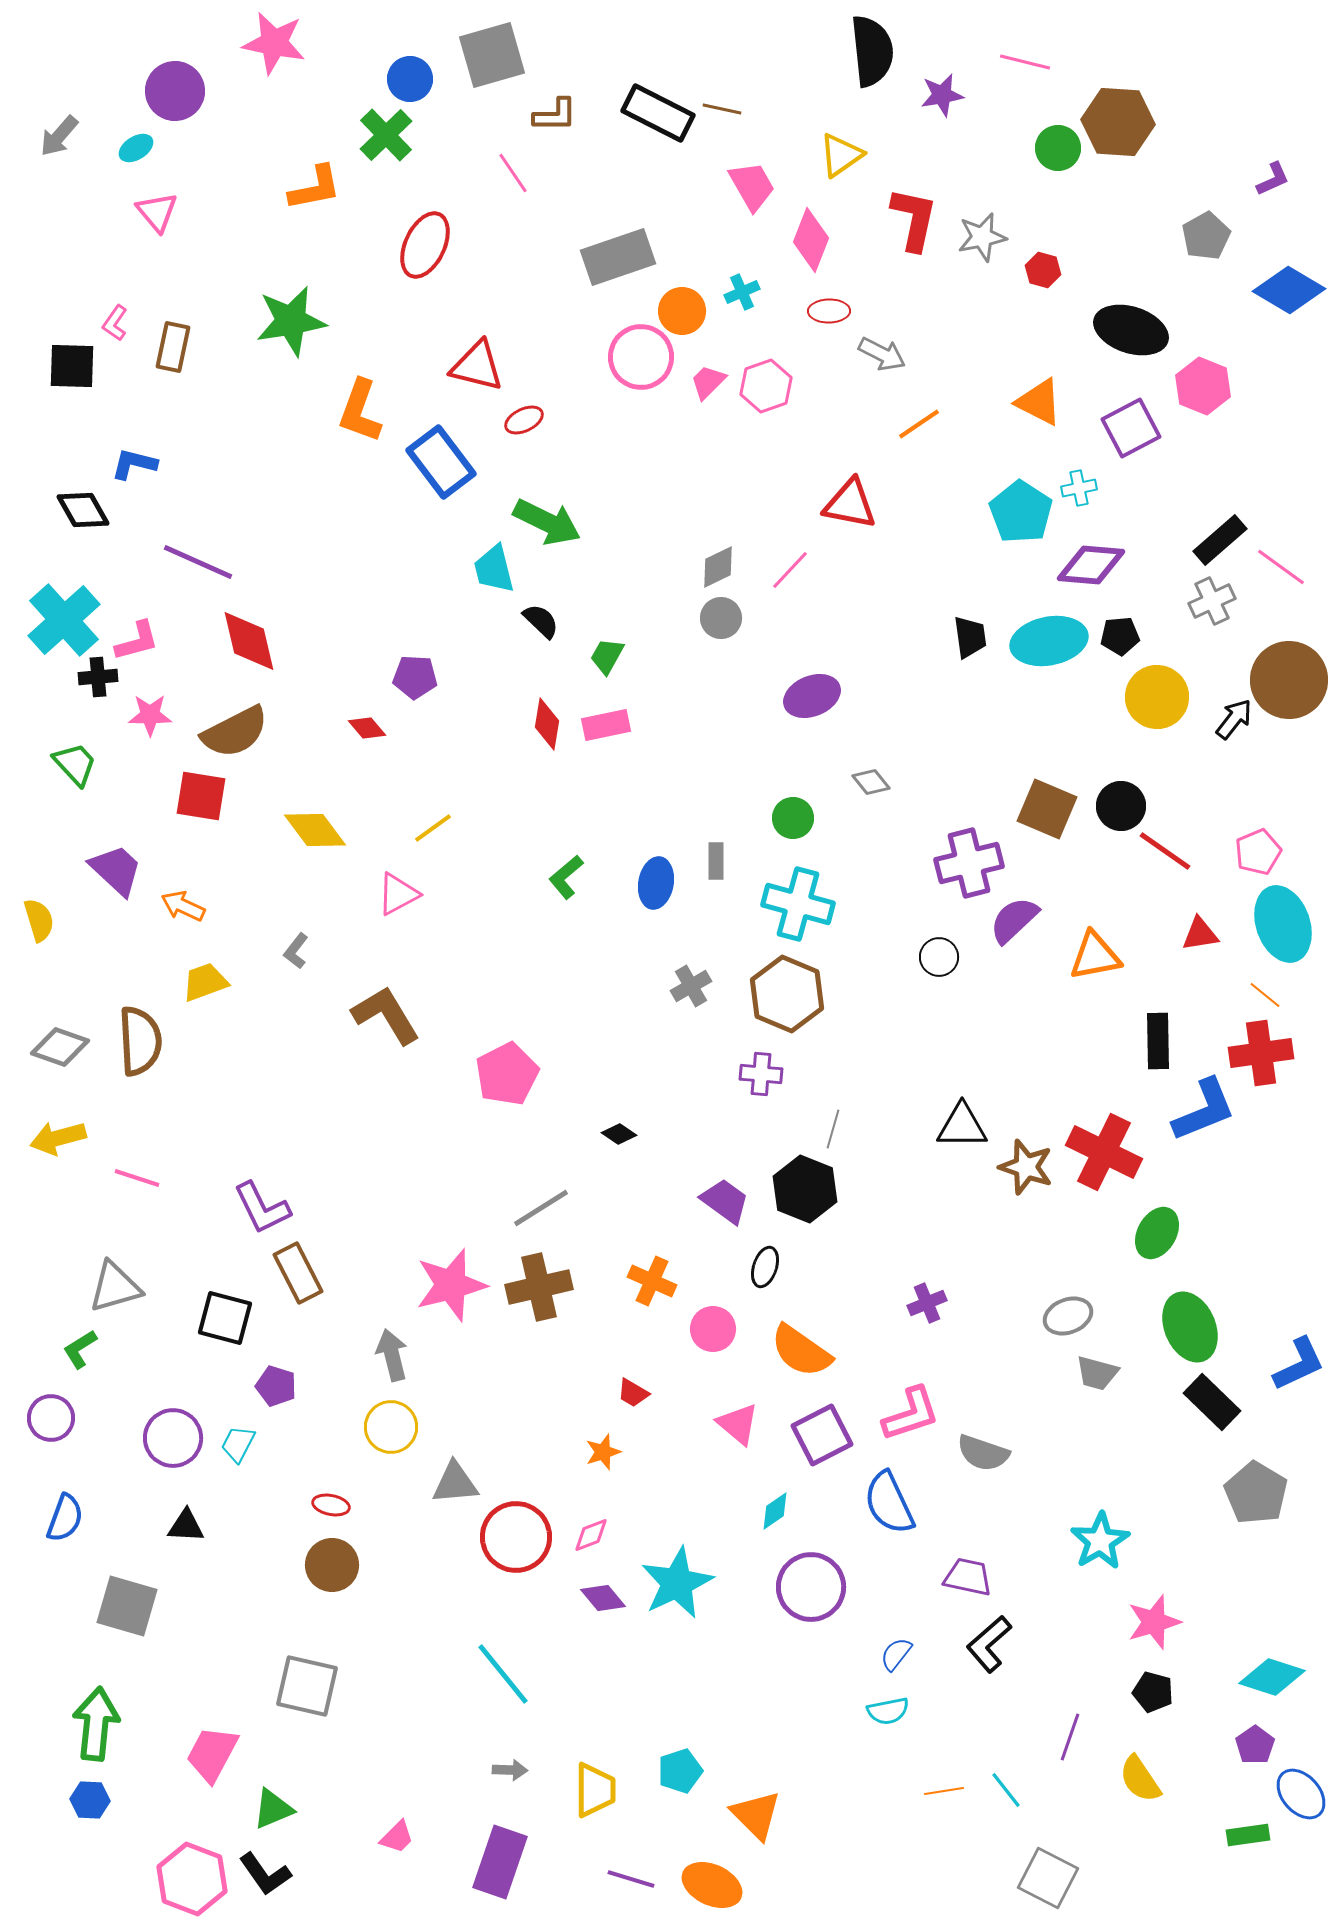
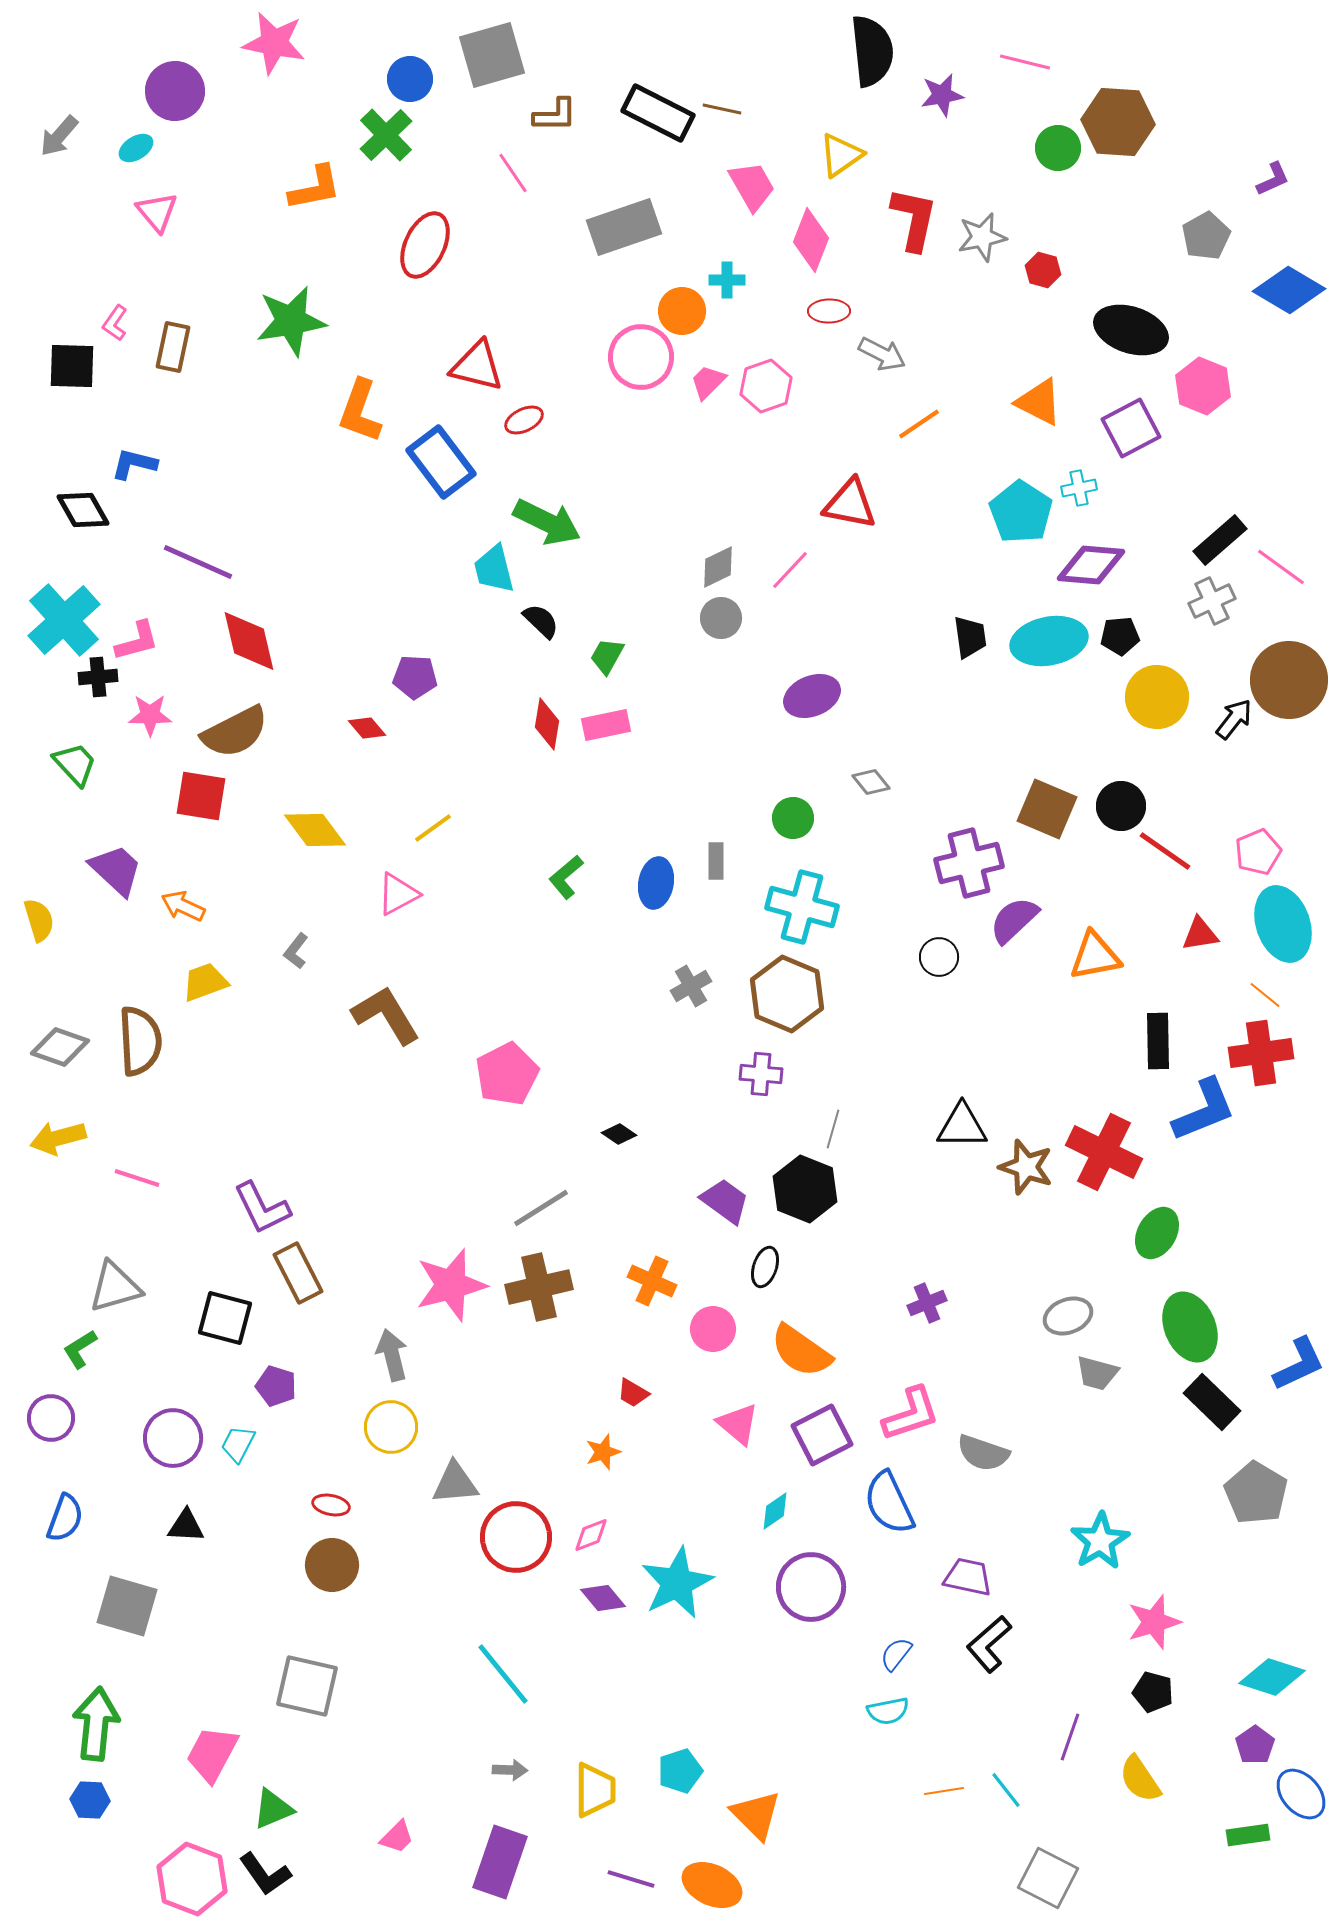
gray rectangle at (618, 257): moved 6 px right, 30 px up
cyan cross at (742, 292): moved 15 px left, 12 px up; rotated 24 degrees clockwise
cyan cross at (798, 904): moved 4 px right, 3 px down
